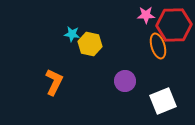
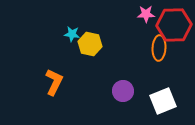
pink star: moved 1 px up
orange ellipse: moved 1 px right, 2 px down; rotated 20 degrees clockwise
purple circle: moved 2 px left, 10 px down
